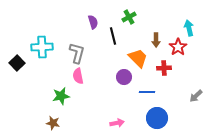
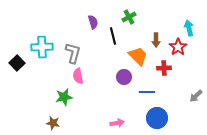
gray L-shape: moved 4 px left
orange trapezoid: moved 2 px up
green star: moved 3 px right, 1 px down
